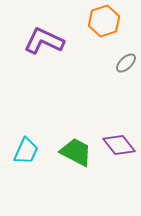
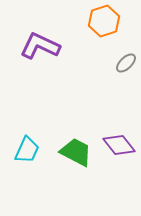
purple L-shape: moved 4 px left, 5 px down
cyan trapezoid: moved 1 px right, 1 px up
